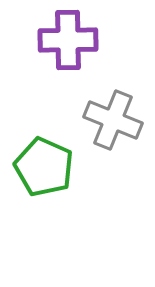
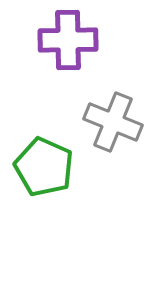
gray cross: moved 2 px down
